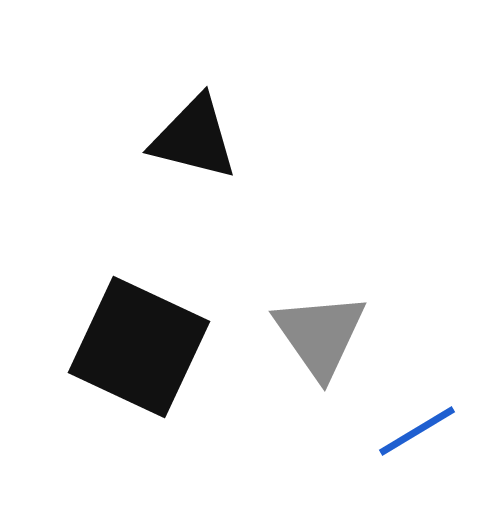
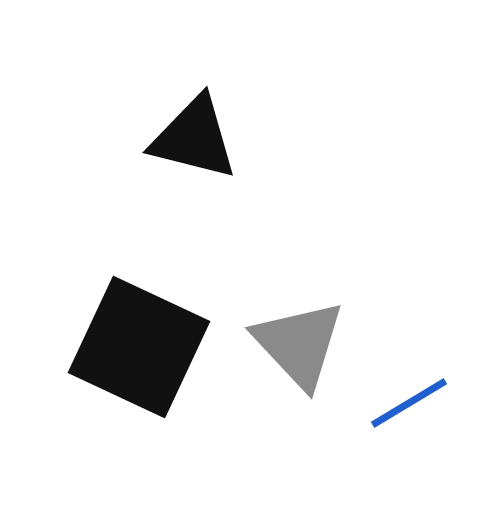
gray triangle: moved 21 px left, 9 px down; rotated 8 degrees counterclockwise
blue line: moved 8 px left, 28 px up
